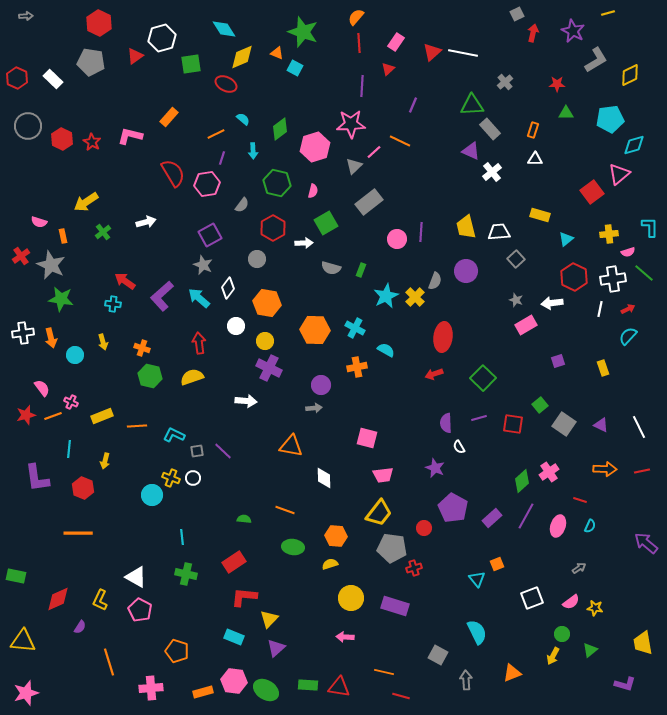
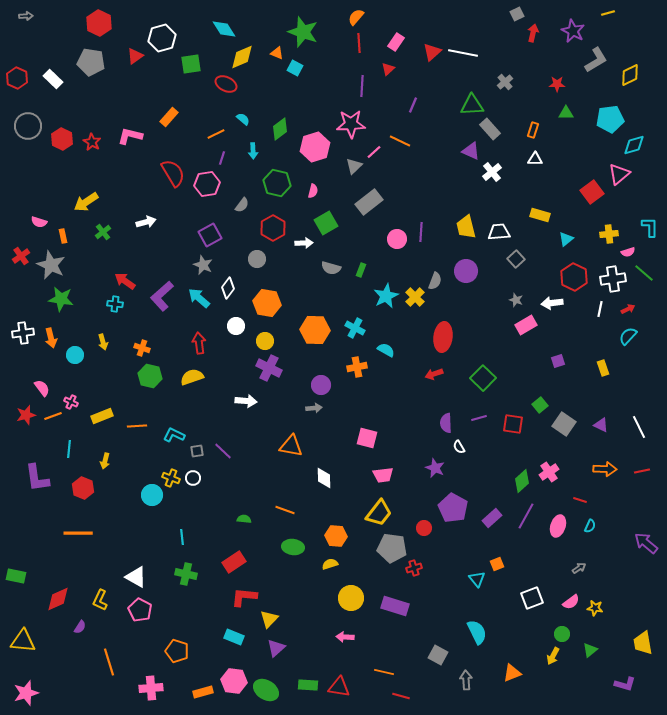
cyan cross at (113, 304): moved 2 px right
